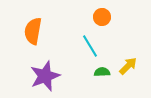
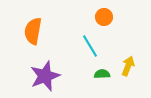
orange circle: moved 2 px right
yellow arrow: rotated 24 degrees counterclockwise
green semicircle: moved 2 px down
